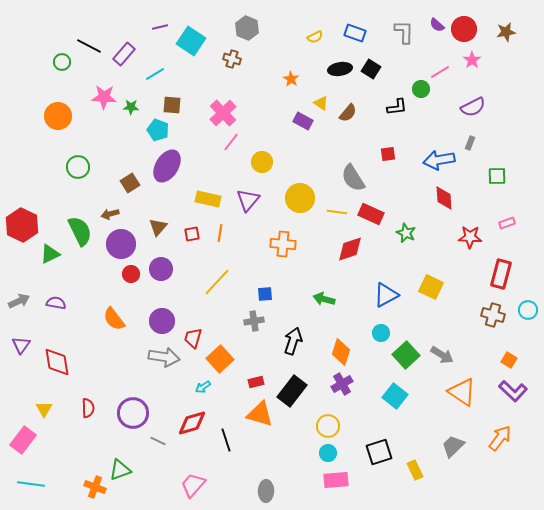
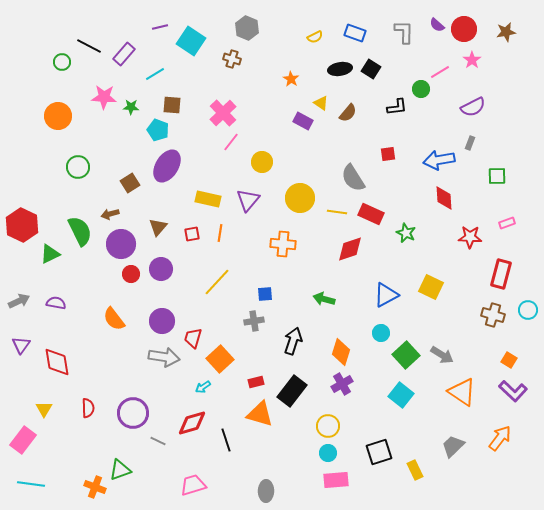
cyan square at (395, 396): moved 6 px right, 1 px up
pink trapezoid at (193, 485): rotated 32 degrees clockwise
